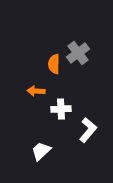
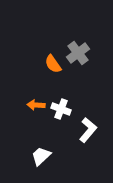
orange semicircle: moved 1 px left; rotated 36 degrees counterclockwise
orange arrow: moved 14 px down
white cross: rotated 24 degrees clockwise
white trapezoid: moved 5 px down
